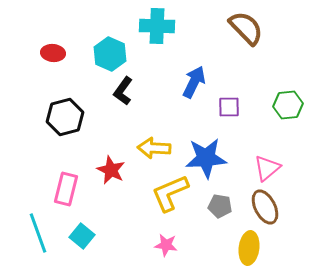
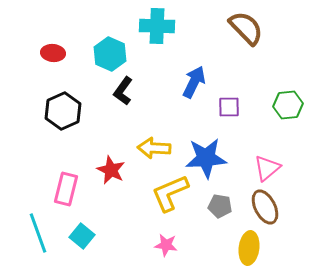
black hexagon: moved 2 px left, 6 px up; rotated 9 degrees counterclockwise
